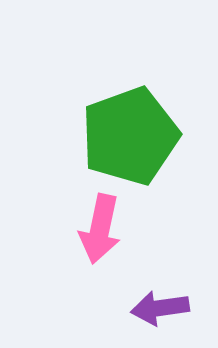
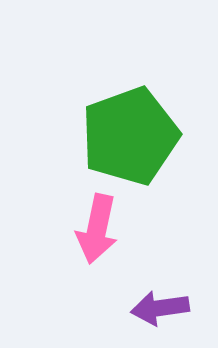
pink arrow: moved 3 px left
